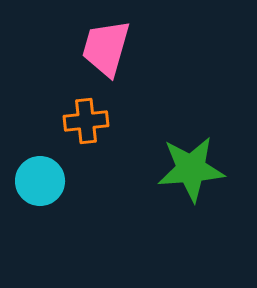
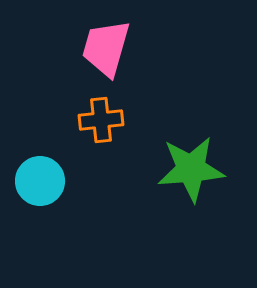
orange cross: moved 15 px right, 1 px up
